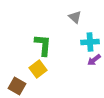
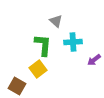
gray triangle: moved 19 px left, 4 px down
cyan cross: moved 17 px left
